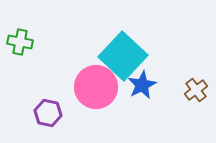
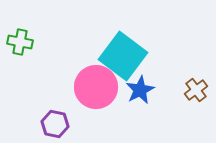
cyan square: rotated 6 degrees counterclockwise
blue star: moved 2 px left, 5 px down
purple hexagon: moved 7 px right, 11 px down
